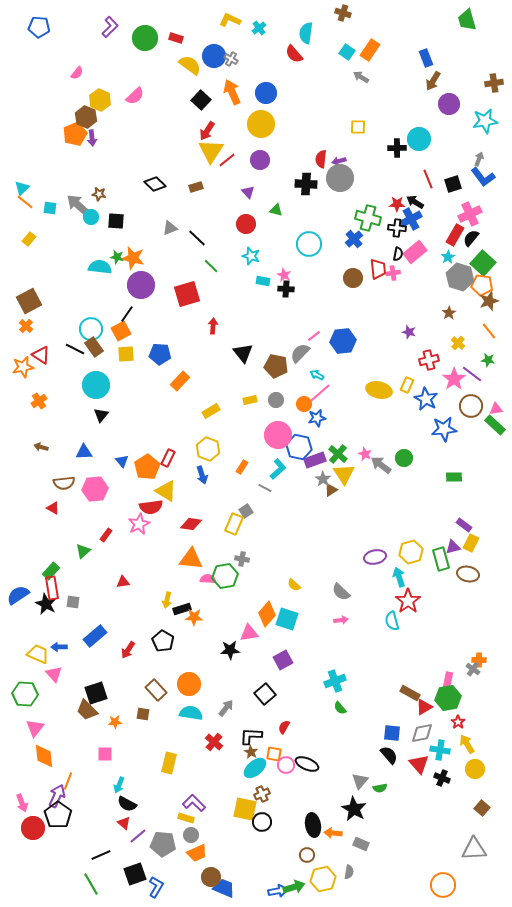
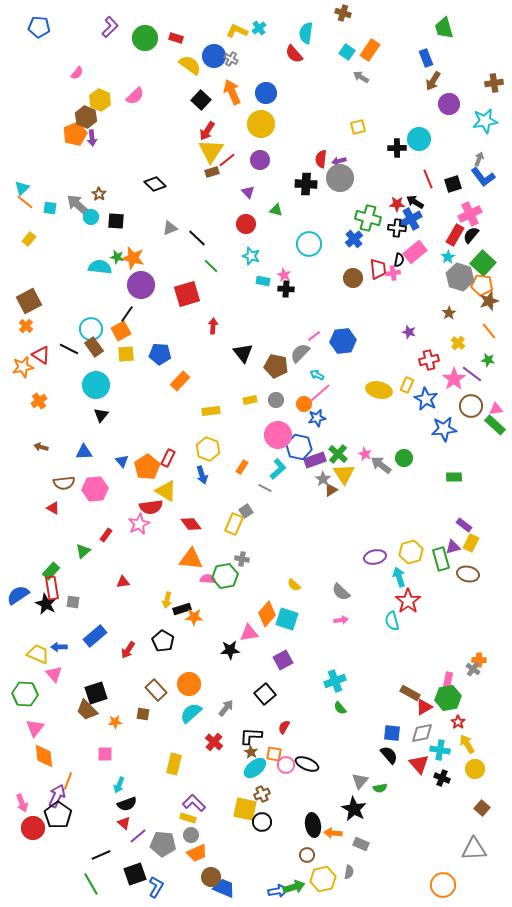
yellow L-shape at (230, 20): moved 7 px right, 11 px down
green trapezoid at (467, 20): moved 23 px left, 8 px down
yellow square at (358, 127): rotated 14 degrees counterclockwise
brown rectangle at (196, 187): moved 16 px right, 15 px up
brown star at (99, 194): rotated 24 degrees clockwise
black semicircle at (471, 238): moved 3 px up
black semicircle at (398, 254): moved 1 px right, 6 px down
black line at (75, 349): moved 6 px left
yellow rectangle at (211, 411): rotated 24 degrees clockwise
red diamond at (191, 524): rotated 45 degrees clockwise
cyan semicircle at (191, 713): rotated 50 degrees counterclockwise
yellow rectangle at (169, 763): moved 5 px right, 1 px down
black semicircle at (127, 804): rotated 48 degrees counterclockwise
yellow rectangle at (186, 818): moved 2 px right
